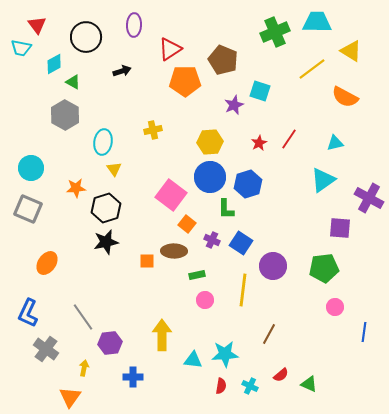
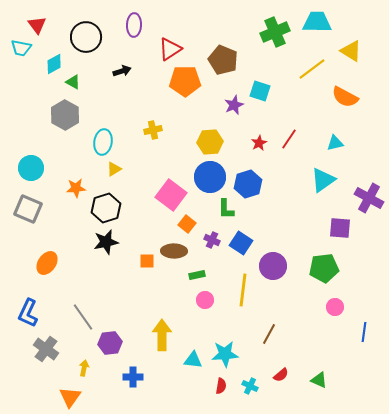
yellow triangle at (114, 169): rotated 35 degrees clockwise
green triangle at (309, 384): moved 10 px right, 4 px up
